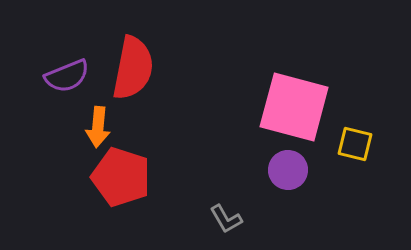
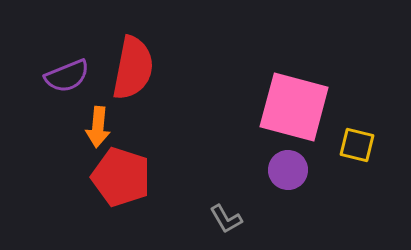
yellow square: moved 2 px right, 1 px down
